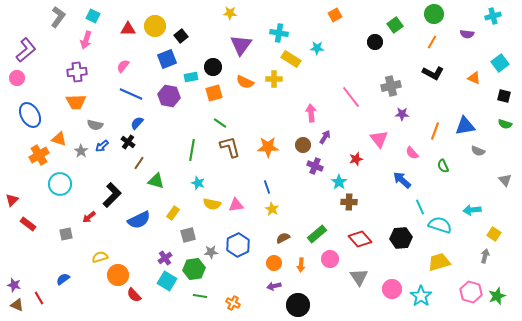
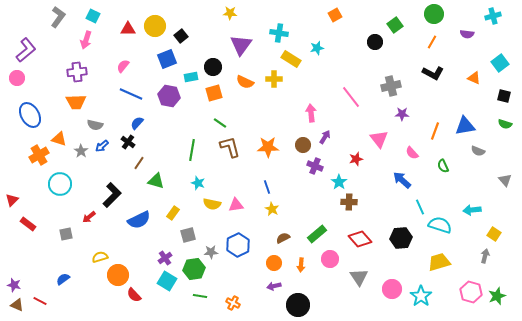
cyan star at (317, 48): rotated 16 degrees counterclockwise
red line at (39, 298): moved 1 px right, 3 px down; rotated 32 degrees counterclockwise
